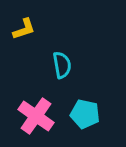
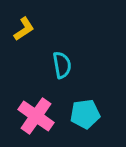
yellow L-shape: rotated 15 degrees counterclockwise
cyan pentagon: rotated 20 degrees counterclockwise
